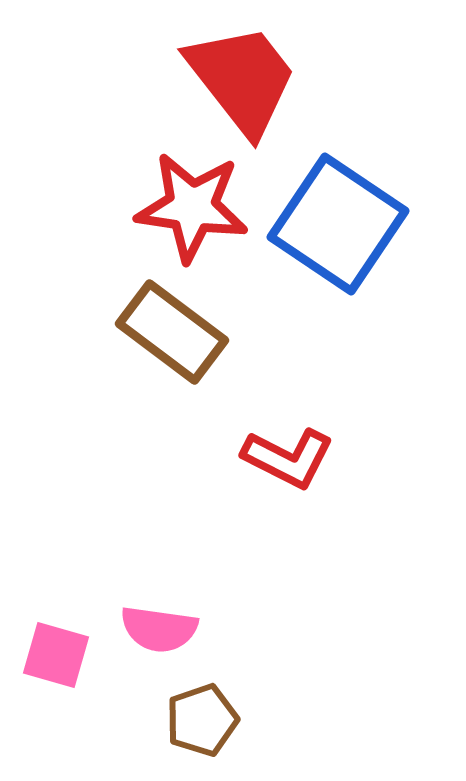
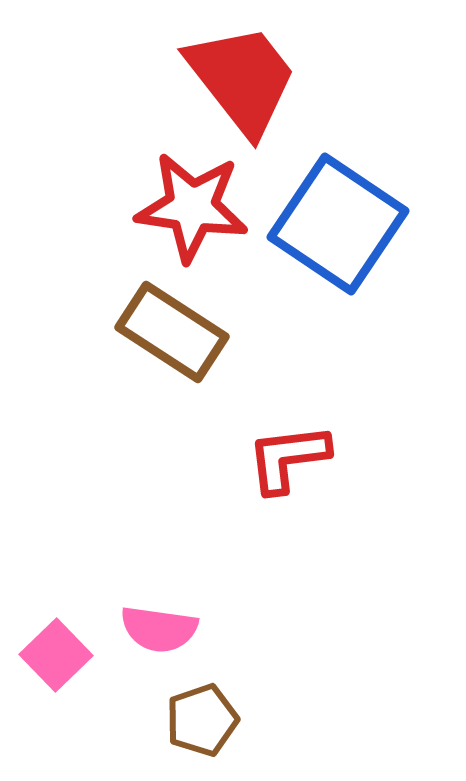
brown rectangle: rotated 4 degrees counterclockwise
red L-shape: rotated 146 degrees clockwise
pink square: rotated 30 degrees clockwise
